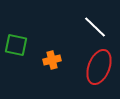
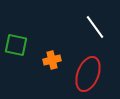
white line: rotated 10 degrees clockwise
red ellipse: moved 11 px left, 7 px down
